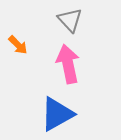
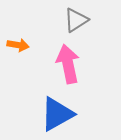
gray triangle: moved 6 px right; rotated 40 degrees clockwise
orange arrow: rotated 35 degrees counterclockwise
